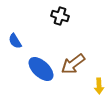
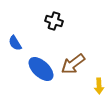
black cross: moved 6 px left, 5 px down
blue semicircle: moved 2 px down
